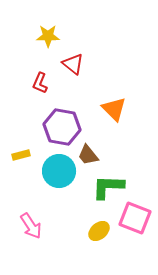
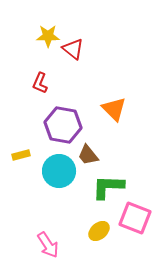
red triangle: moved 15 px up
purple hexagon: moved 1 px right, 2 px up
pink arrow: moved 17 px right, 19 px down
